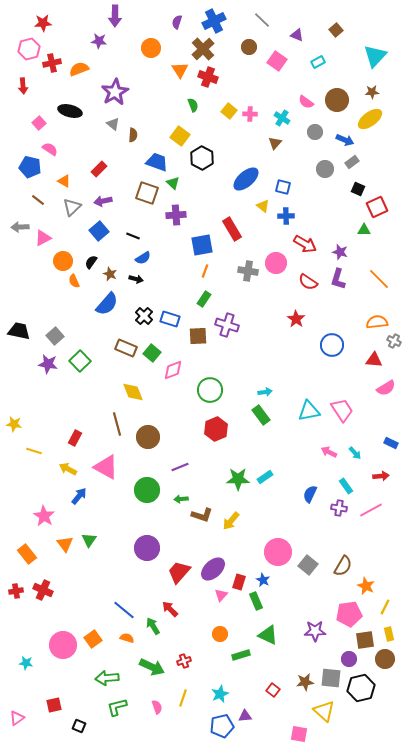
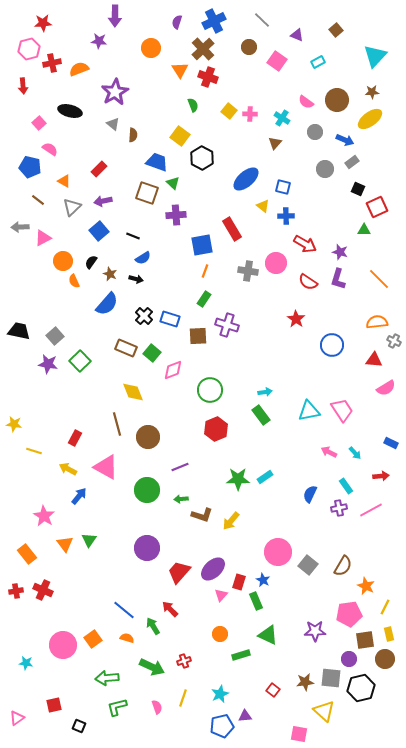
purple cross at (339, 508): rotated 21 degrees counterclockwise
